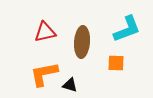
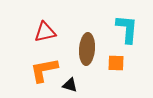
cyan L-shape: rotated 64 degrees counterclockwise
brown ellipse: moved 5 px right, 7 px down
orange L-shape: moved 4 px up
